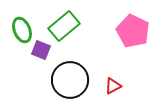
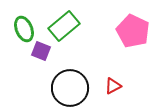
green ellipse: moved 2 px right, 1 px up
purple square: moved 1 px down
black circle: moved 8 px down
